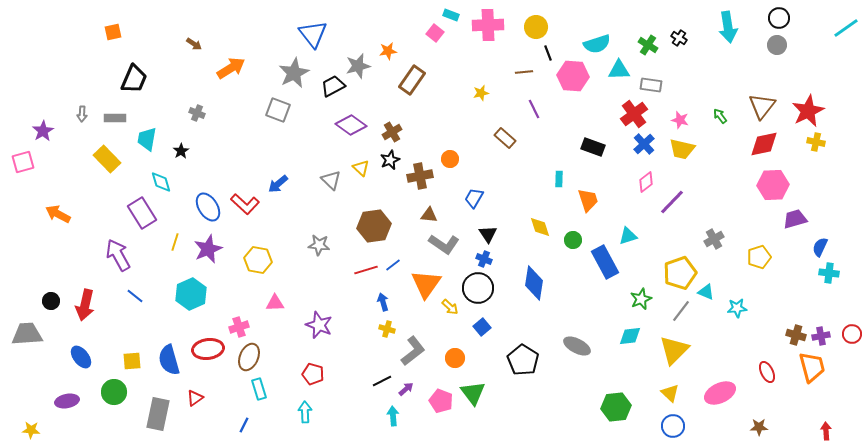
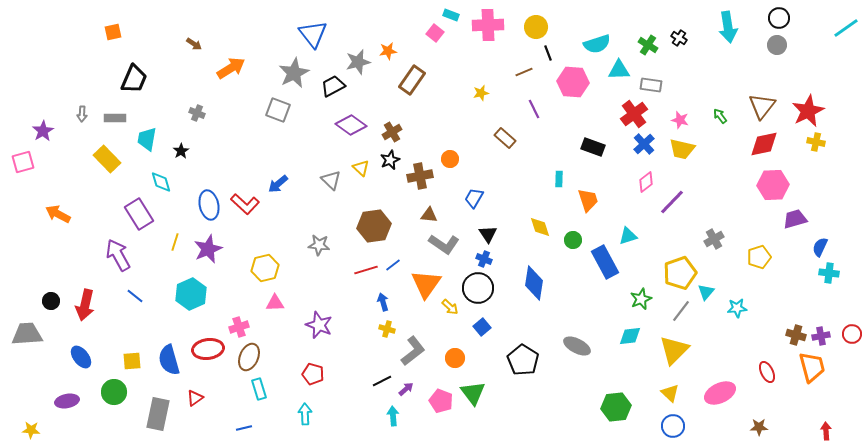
gray star at (358, 66): moved 4 px up
brown line at (524, 72): rotated 18 degrees counterclockwise
pink hexagon at (573, 76): moved 6 px down
blue ellipse at (208, 207): moved 1 px right, 2 px up; rotated 20 degrees clockwise
purple rectangle at (142, 213): moved 3 px left, 1 px down
yellow hexagon at (258, 260): moved 7 px right, 8 px down; rotated 24 degrees counterclockwise
cyan triangle at (706, 292): rotated 48 degrees clockwise
cyan arrow at (305, 412): moved 2 px down
blue line at (244, 425): moved 3 px down; rotated 49 degrees clockwise
